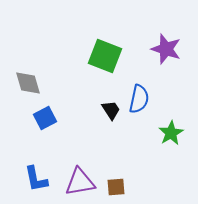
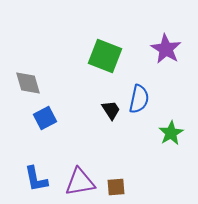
purple star: rotated 12 degrees clockwise
